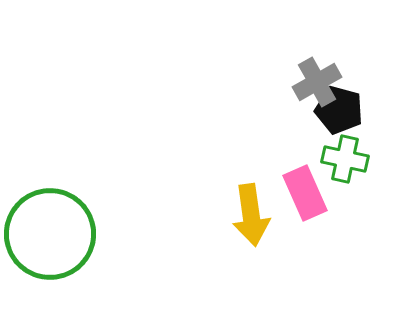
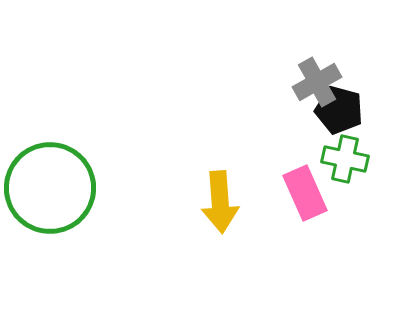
yellow arrow: moved 31 px left, 13 px up; rotated 4 degrees clockwise
green circle: moved 46 px up
